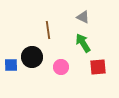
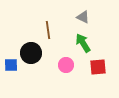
black circle: moved 1 px left, 4 px up
pink circle: moved 5 px right, 2 px up
